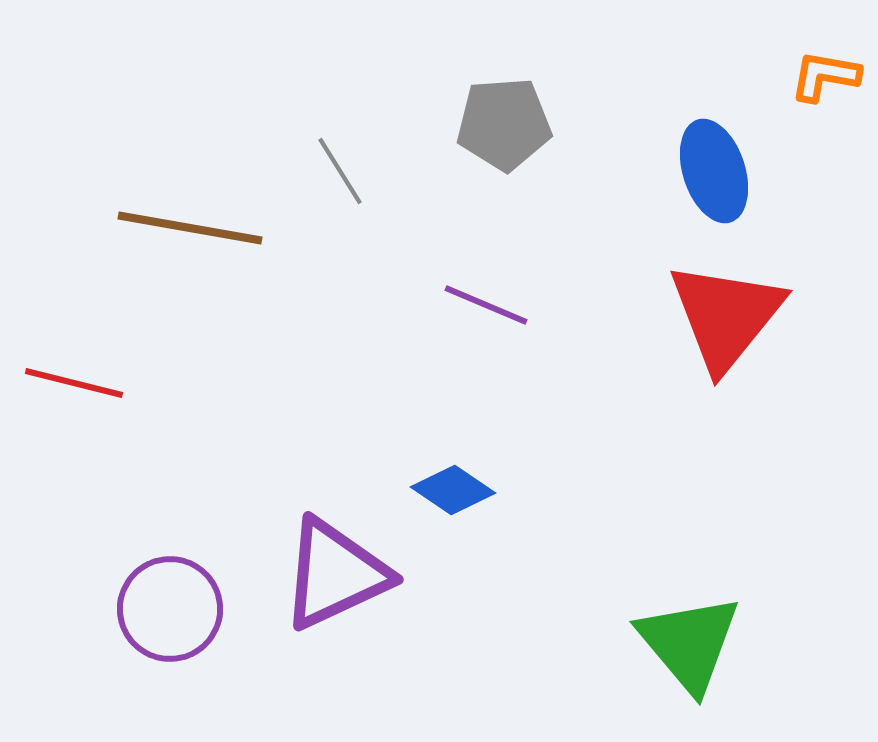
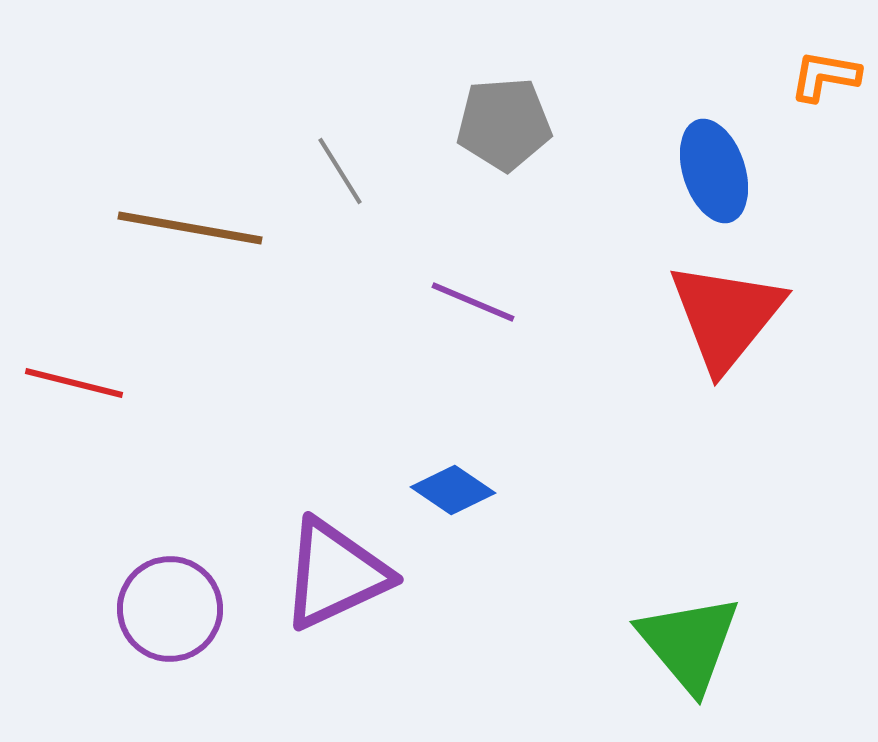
purple line: moved 13 px left, 3 px up
